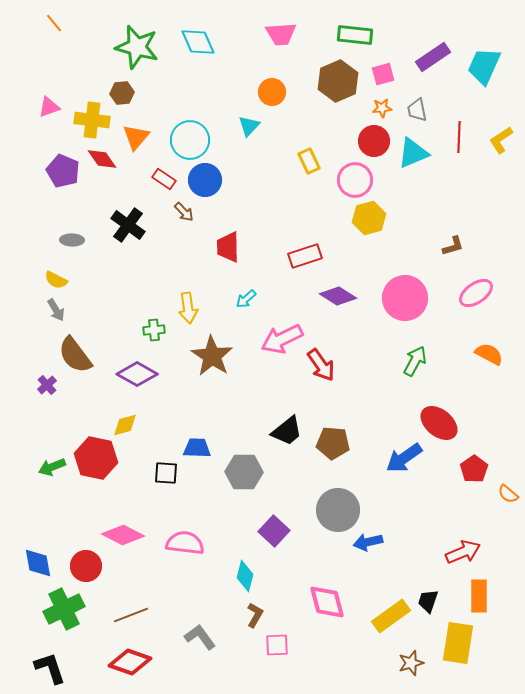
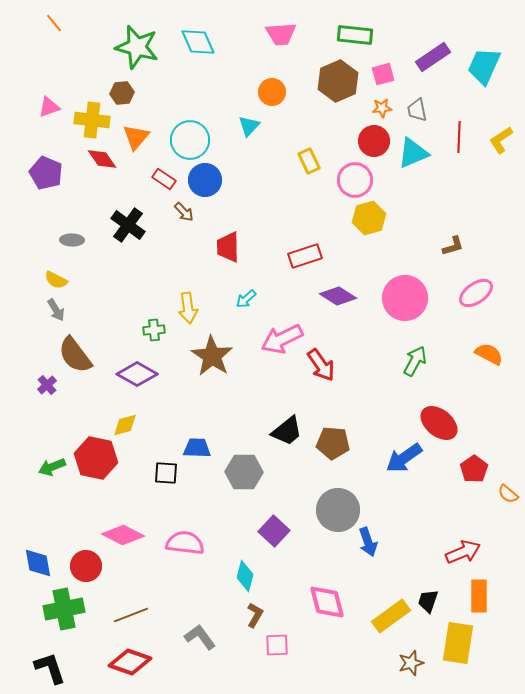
purple pentagon at (63, 171): moved 17 px left, 2 px down
blue arrow at (368, 542): rotated 96 degrees counterclockwise
green cross at (64, 609): rotated 15 degrees clockwise
